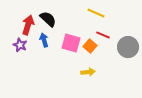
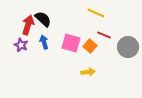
black semicircle: moved 5 px left
red line: moved 1 px right
blue arrow: moved 2 px down
purple star: moved 1 px right
